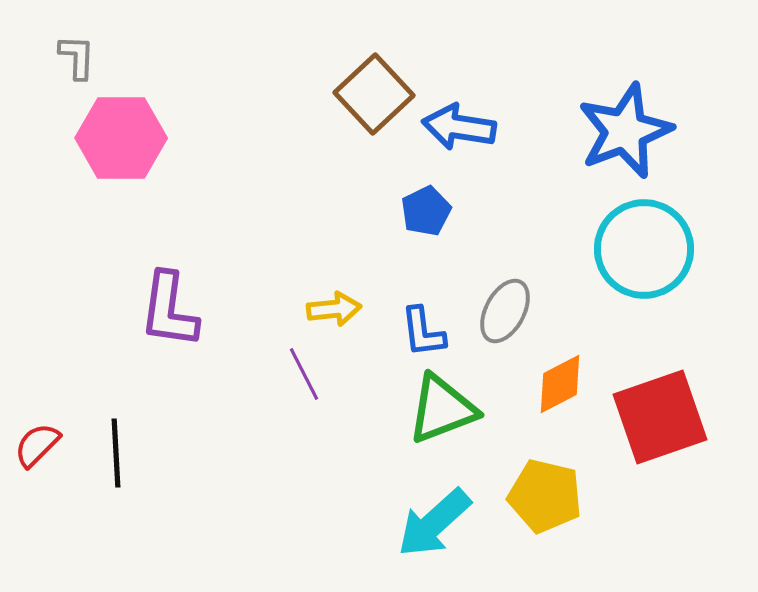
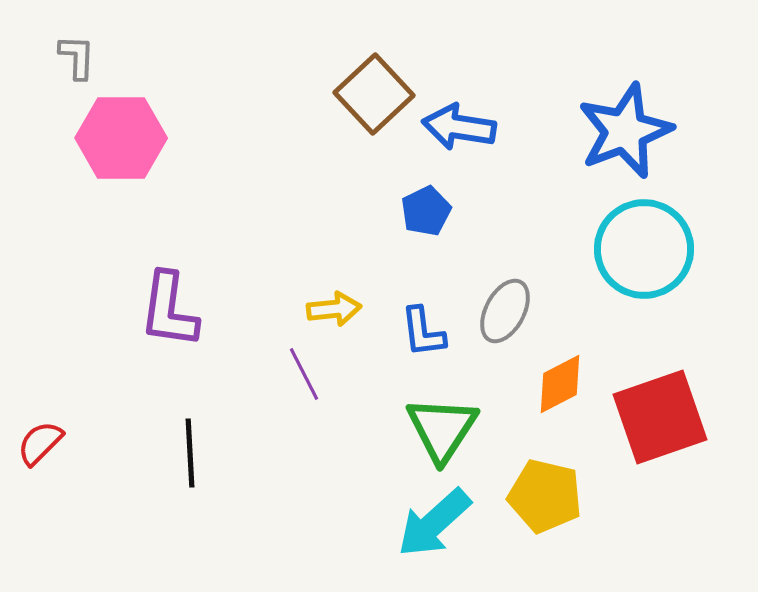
green triangle: moved 20 px down; rotated 36 degrees counterclockwise
red semicircle: moved 3 px right, 2 px up
black line: moved 74 px right
